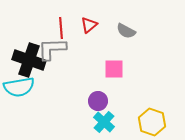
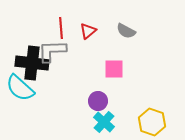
red triangle: moved 1 px left, 6 px down
gray L-shape: moved 2 px down
black cross: moved 3 px right, 3 px down; rotated 12 degrees counterclockwise
cyan semicircle: moved 1 px right, 1 px down; rotated 52 degrees clockwise
